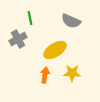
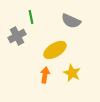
green line: moved 1 px right, 1 px up
gray cross: moved 1 px left, 3 px up
yellow star: rotated 24 degrees clockwise
